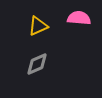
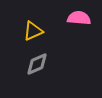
yellow triangle: moved 5 px left, 5 px down
